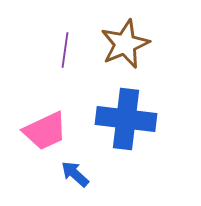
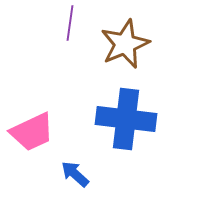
purple line: moved 5 px right, 27 px up
pink trapezoid: moved 13 px left, 1 px down
